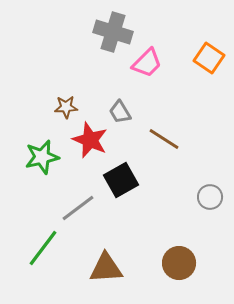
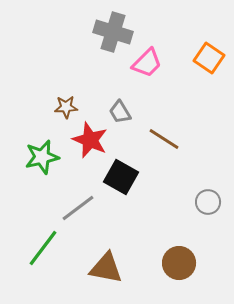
black square: moved 3 px up; rotated 32 degrees counterclockwise
gray circle: moved 2 px left, 5 px down
brown triangle: rotated 15 degrees clockwise
